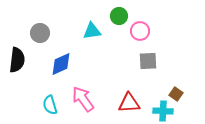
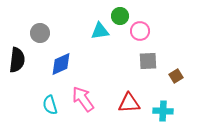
green circle: moved 1 px right
cyan triangle: moved 8 px right
brown square: moved 18 px up; rotated 24 degrees clockwise
